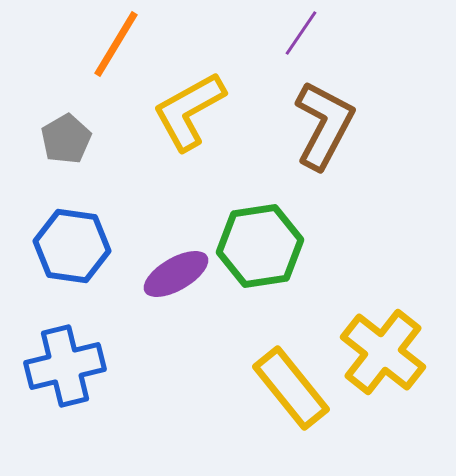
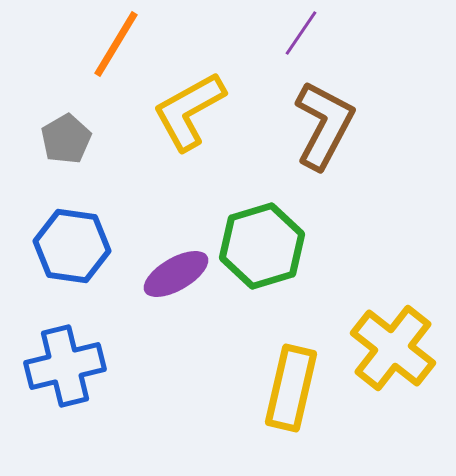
green hexagon: moved 2 px right; rotated 8 degrees counterclockwise
yellow cross: moved 10 px right, 4 px up
yellow rectangle: rotated 52 degrees clockwise
